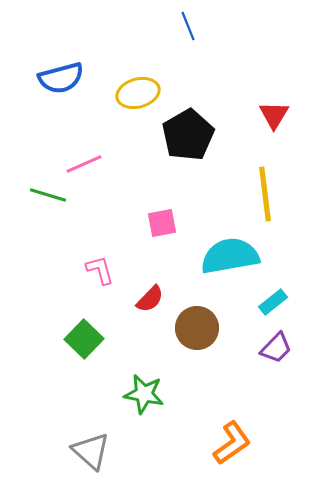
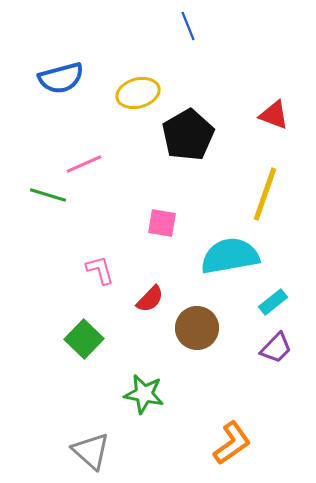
red triangle: rotated 40 degrees counterclockwise
yellow line: rotated 26 degrees clockwise
pink square: rotated 20 degrees clockwise
